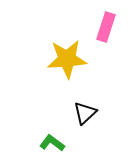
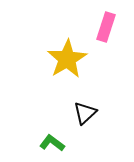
yellow star: rotated 27 degrees counterclockwise
